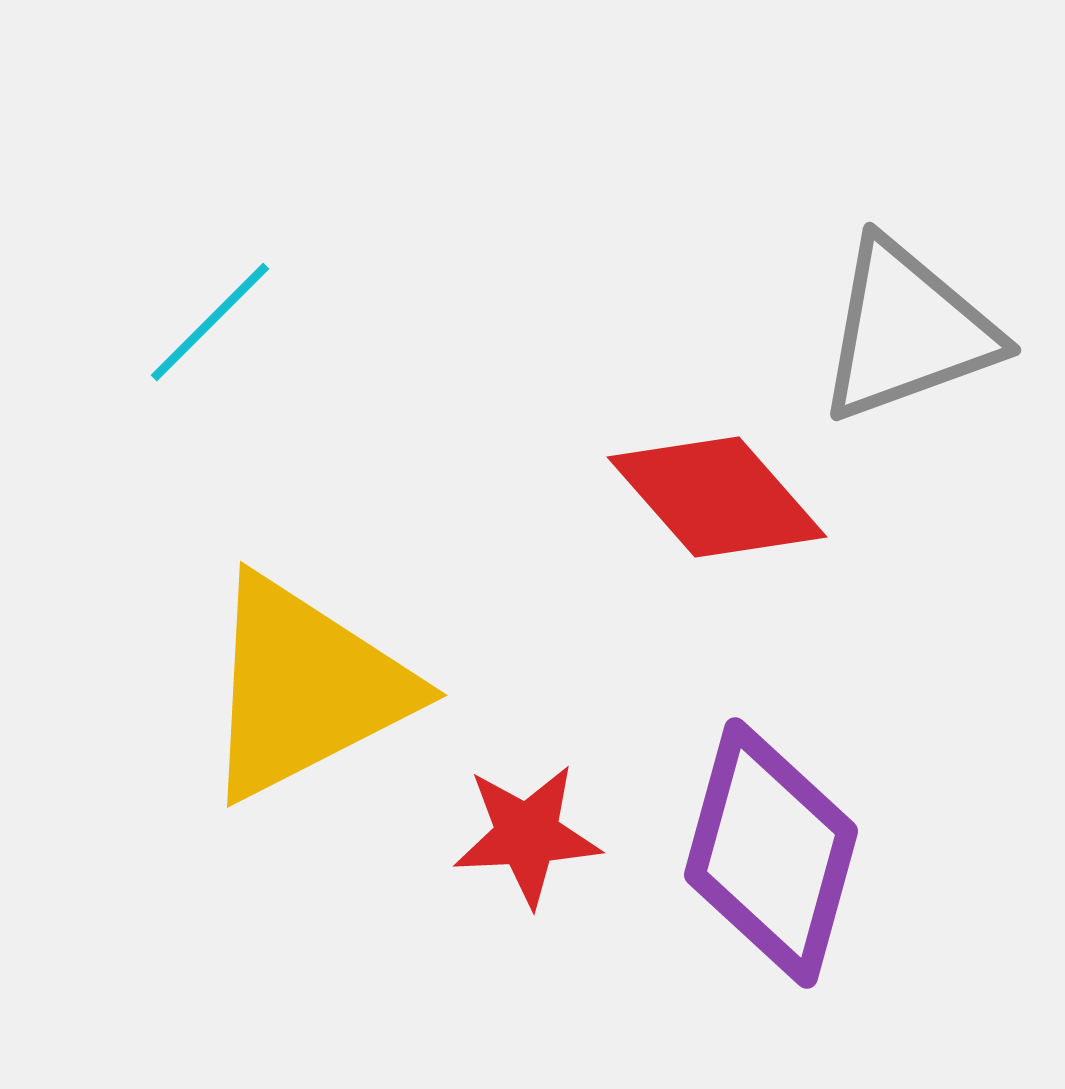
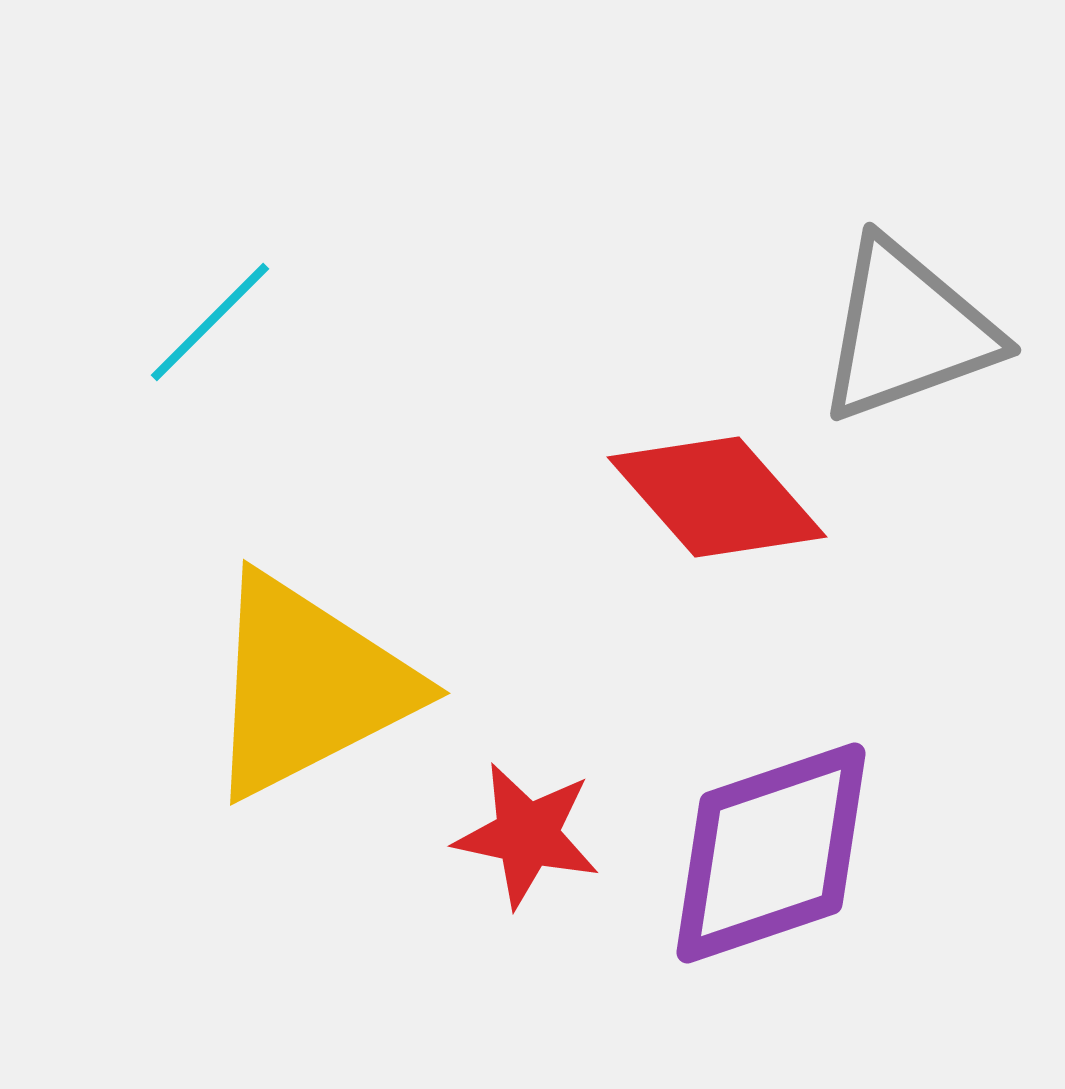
yellow triangle: moved 3 px right, 2 px up
red star: rotated 15 degrees clockwise
purple diamond: rotated 56 degrees clockwise
